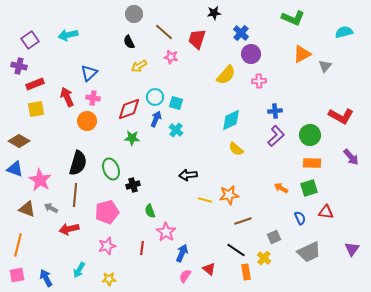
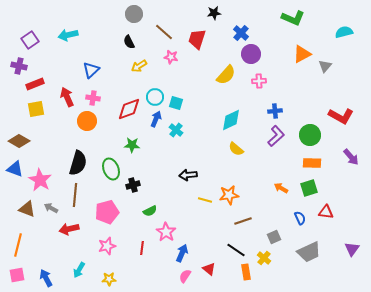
blue triangle at (89, 73): moved 2 px right, 3 px up
green star at (132, 138): moved 7 px down
green semicircle at (150, 211): rotated 96 degrees counterclockwise
